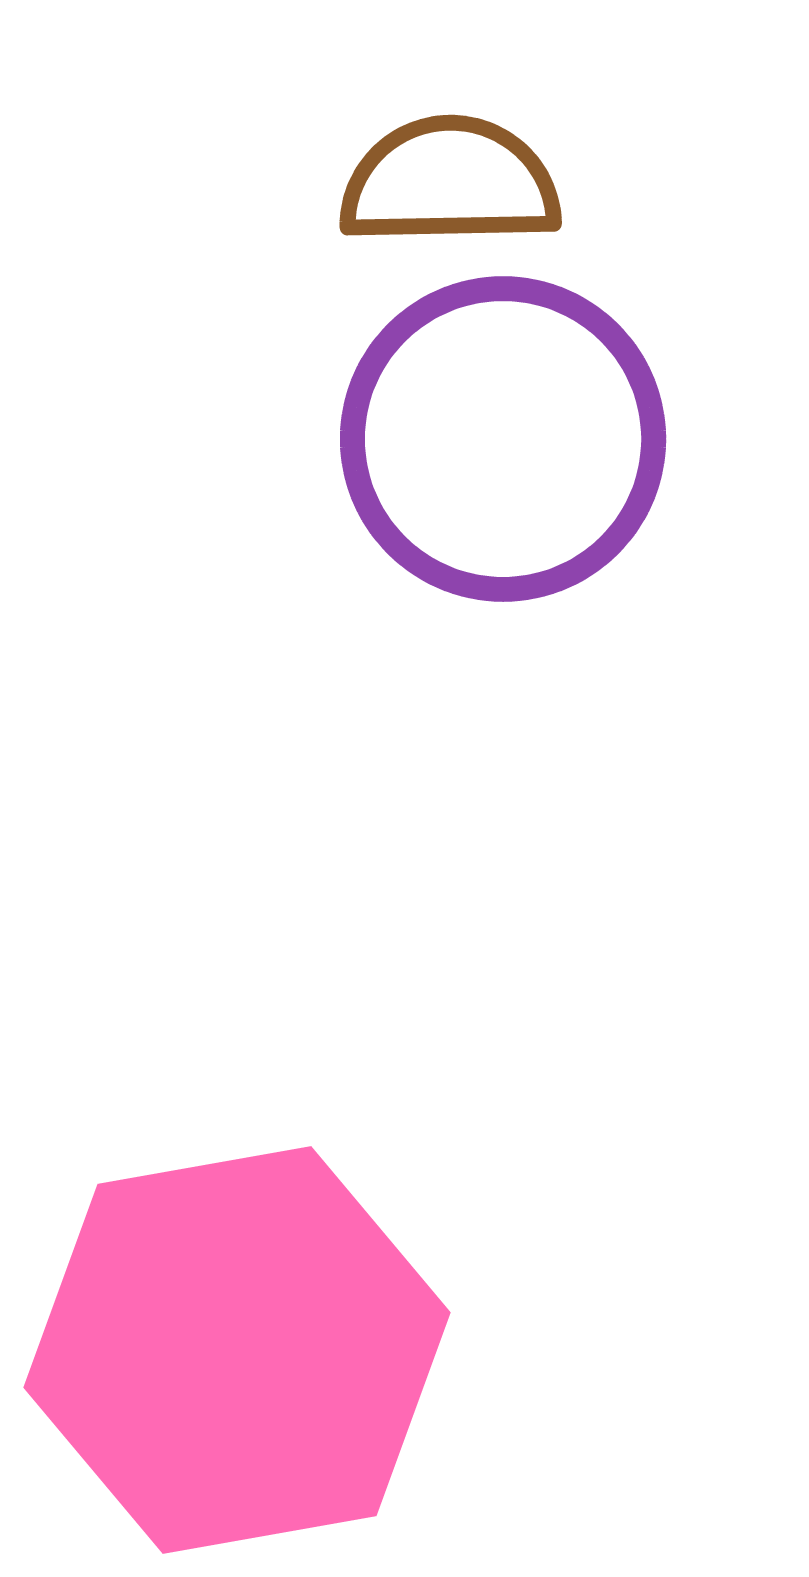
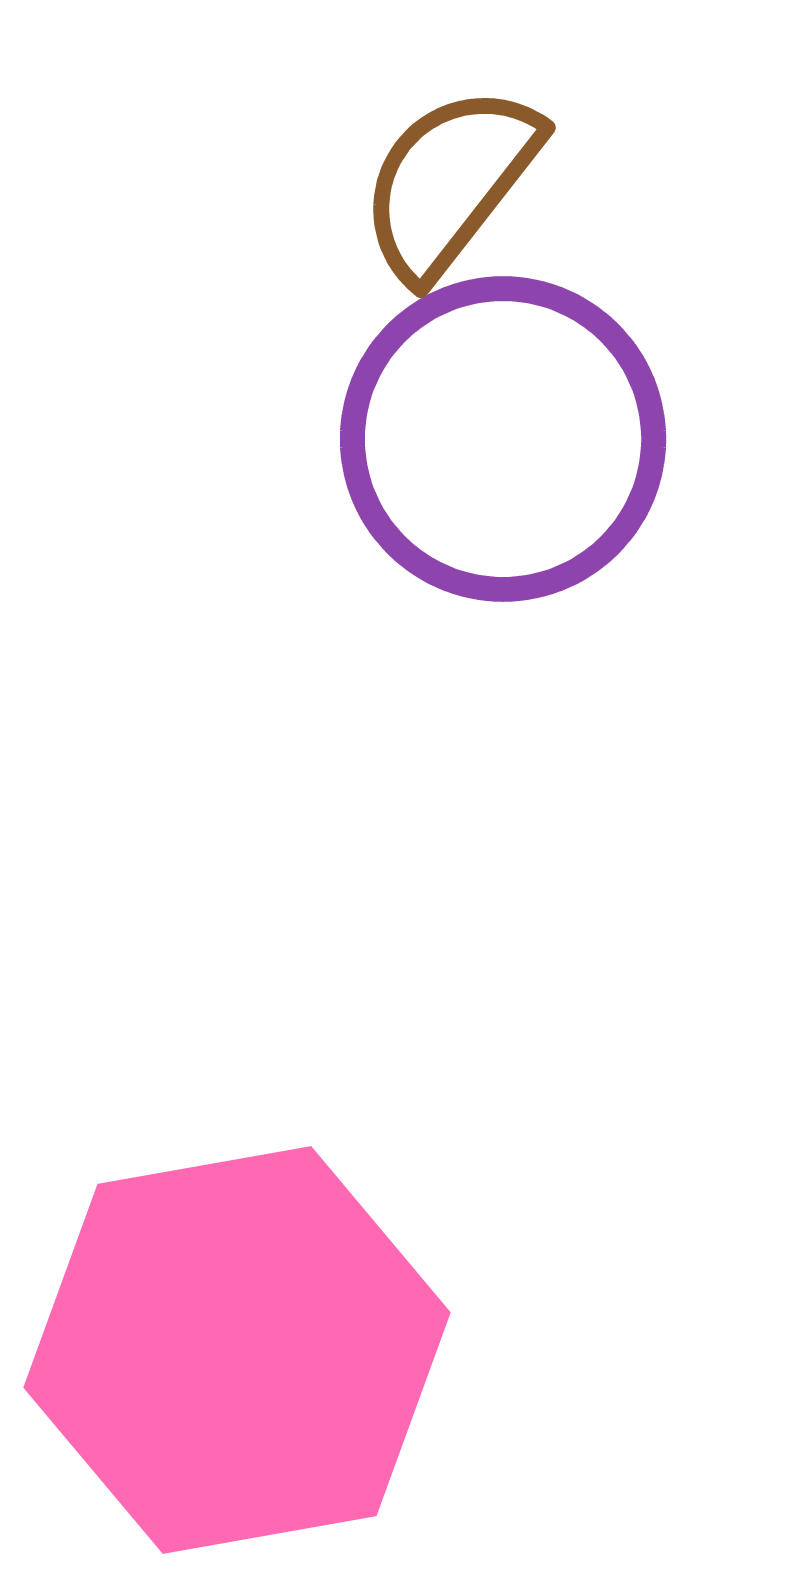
brown semicircle: rotated 51 degrees counterclockwise
